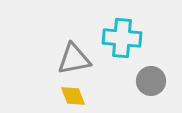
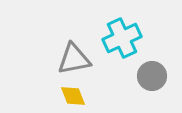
cyan cross: rotated 30 degrees counterclockwise
gray circle: moved 1 px right, 5 px up
